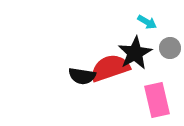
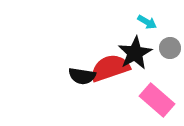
pink rectangle: rotated 36 degrees counterclockwise
